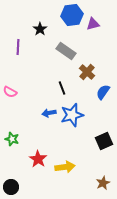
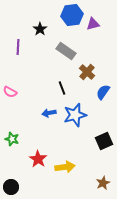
blue star: moved 3 px right
